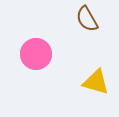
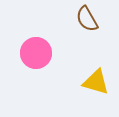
pink circle: moved 1 px up
